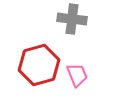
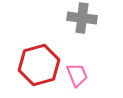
gray cross: moved 10 px right, 1 px up
